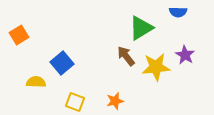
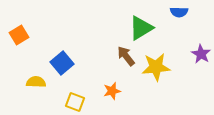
blue semicircle: moved 1 px right
purple star: moved 16 px right, 1 px up
orange star: moved 3 px left, 10 px up
